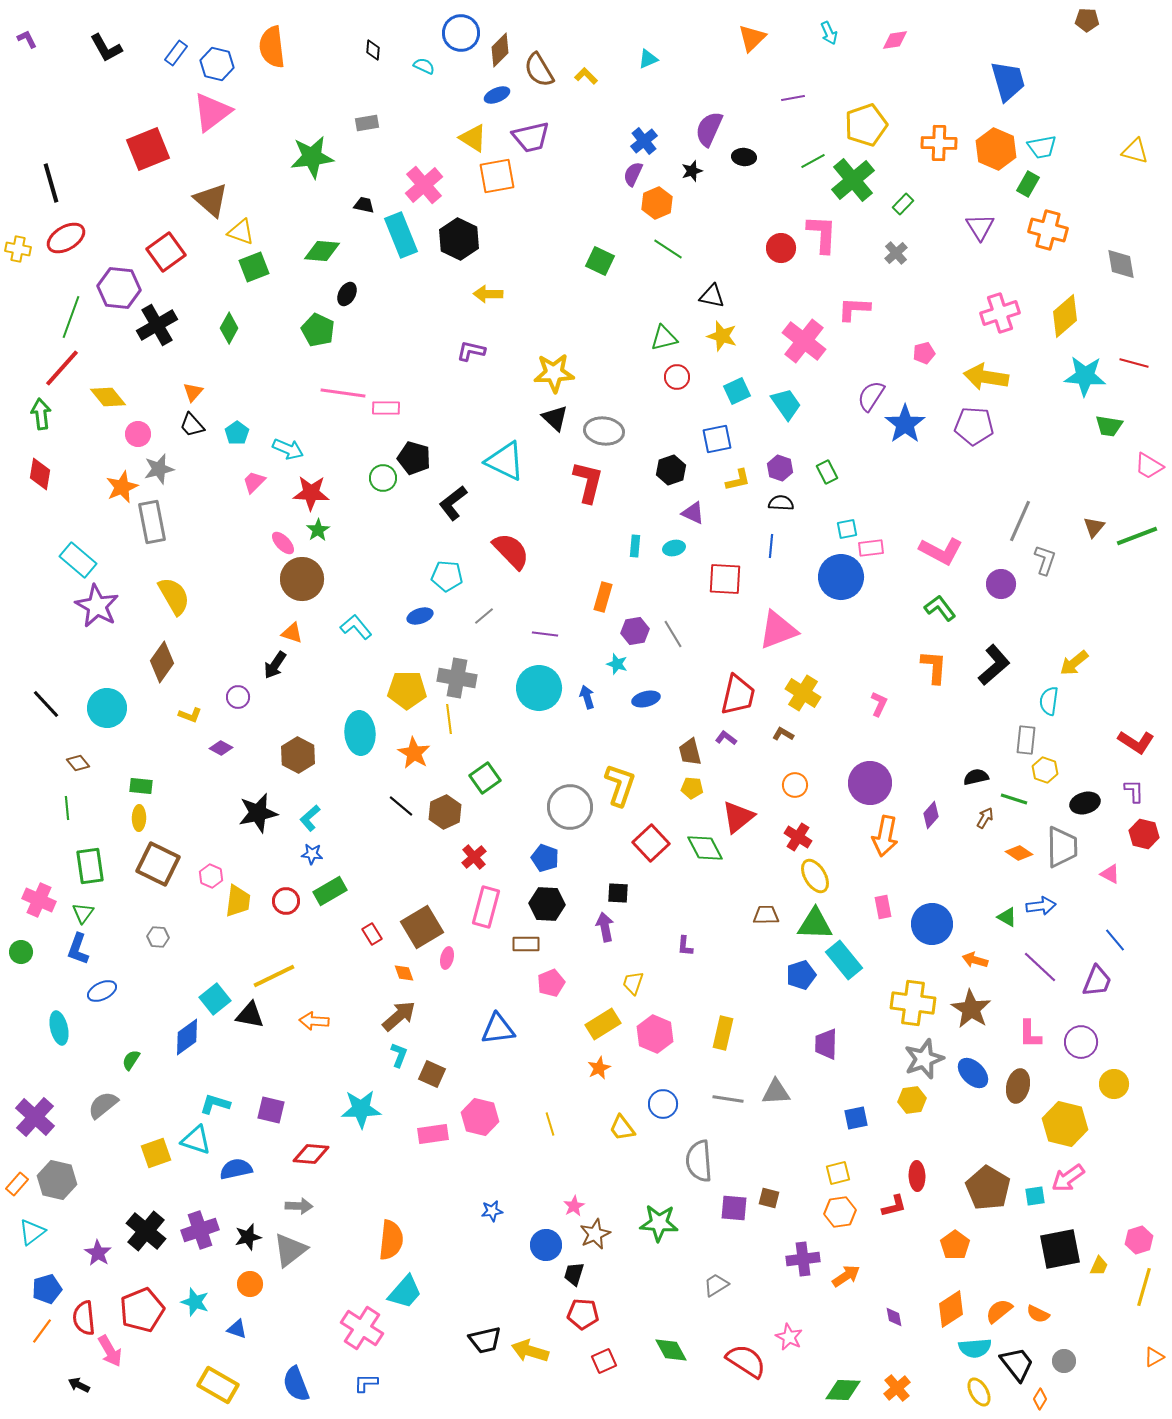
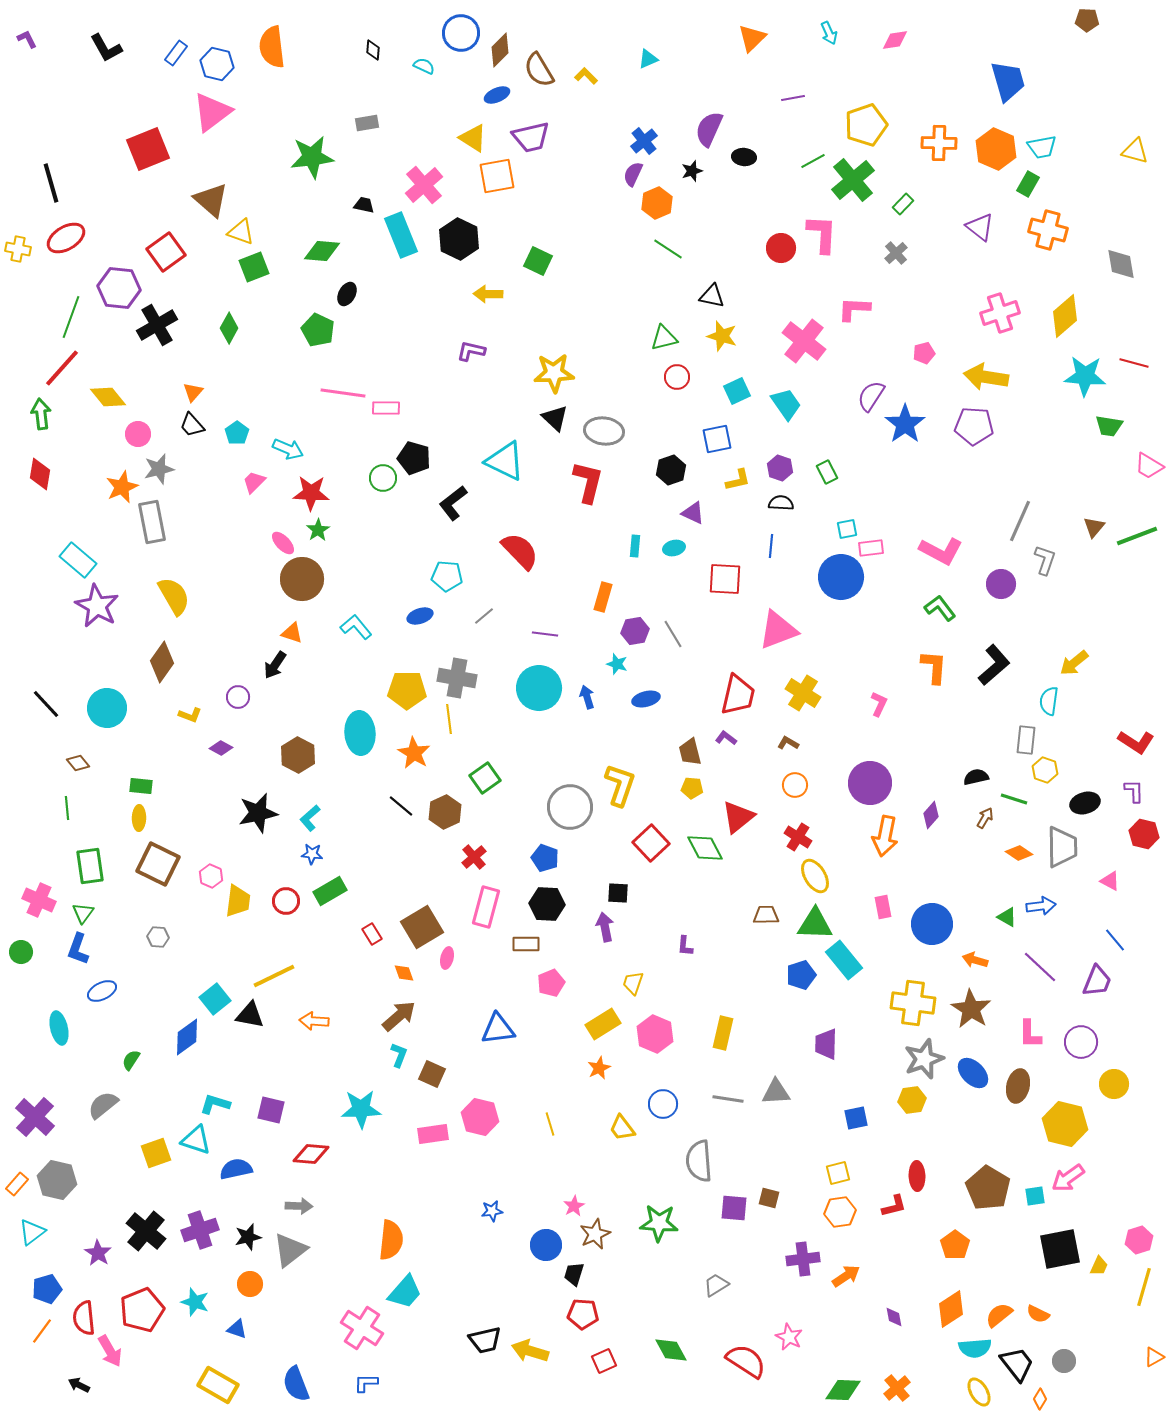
purple triangle at (980, 227): rotated 20 degrees counterclockwise
green square at (600, 261): moved 62 px left
red semicircle at (511, 551): moved 9 px right
brown L-shape at (783, 734): moved 5 px right, 9 px down
pink triangle at (1110, 874): moved 7 px down
orange semicircle at (999, 1311): moved 4 px down
